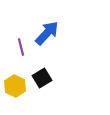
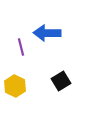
blue arrow: rotated 132 degrees counterclockwise
black square: moved 19 px right, 3 px down
